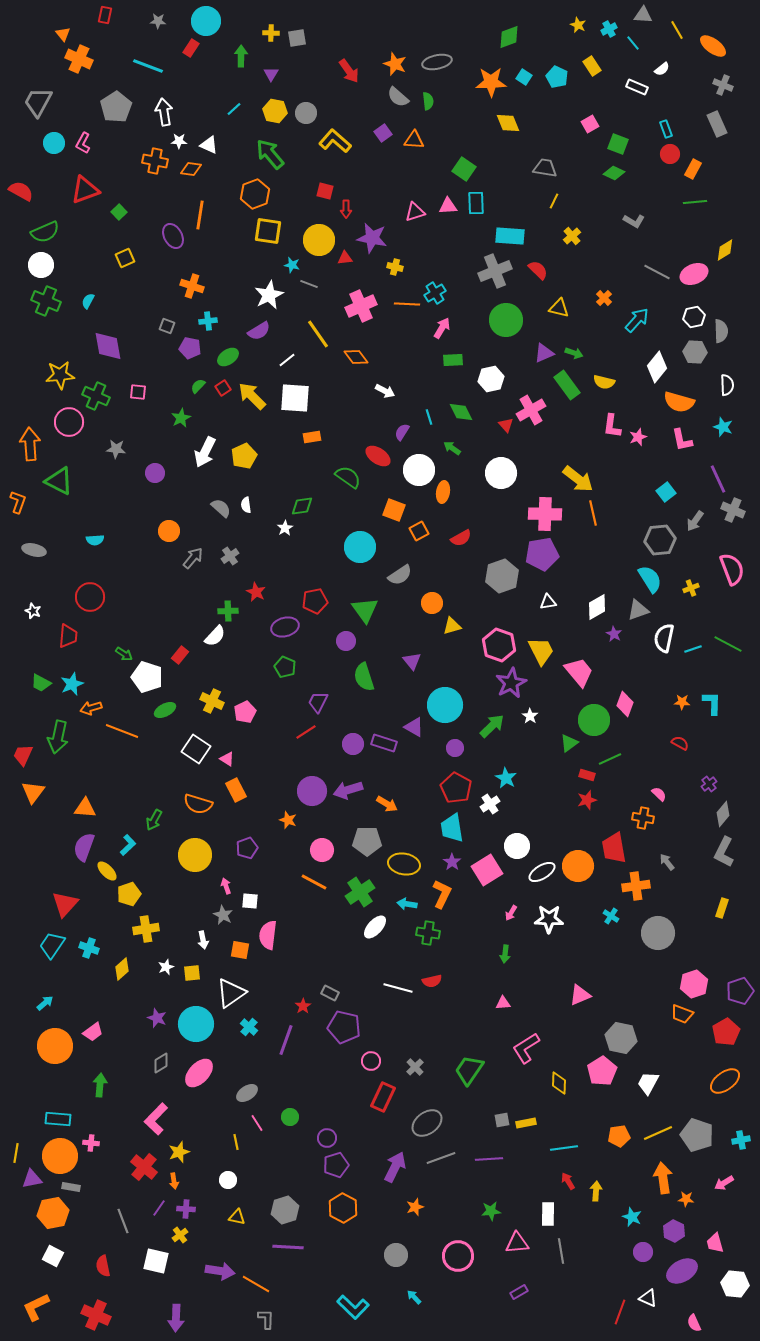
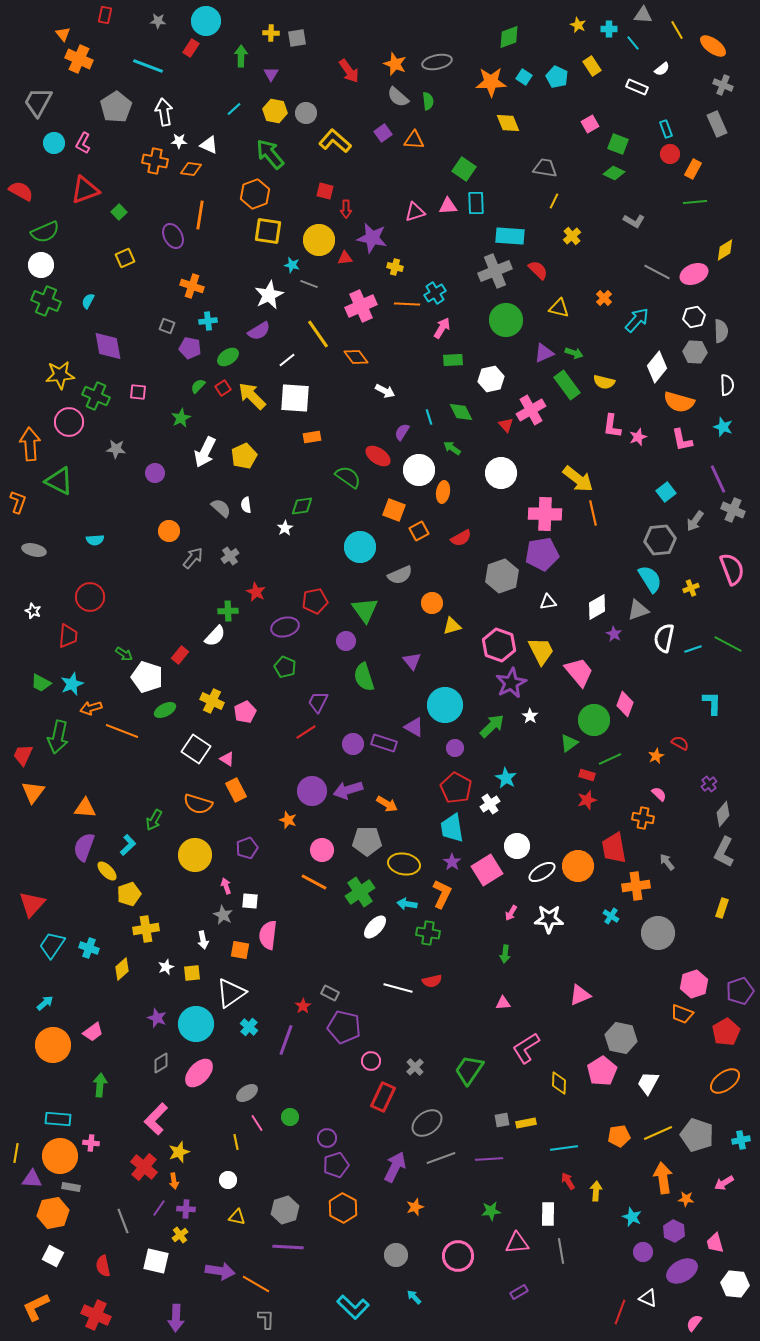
cyan cross at (609, 29): rotated 28 degrees clockwise
gray semicircle at (400, 575): rotated 10 degrees clockwise
orange star at (682, 702): moved 26 px left, 54 px down; rotated 28 degrees counterclockwise
red triangle at (65, 904): moved 33 px left
orange circle at (55, 1046): moved 2 px left, 1 px up
purple triangle at (32, 1179): rotated 15 degrees clockwise
pink semicircle at (694, 1323): rotated 60 degrees clockwise
